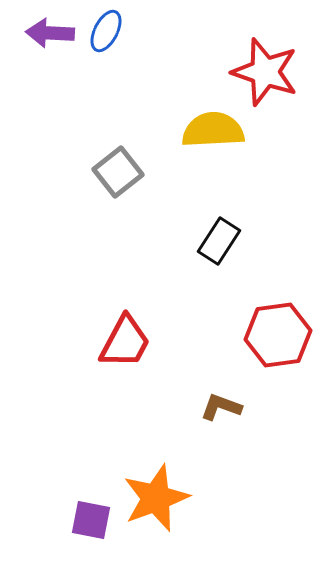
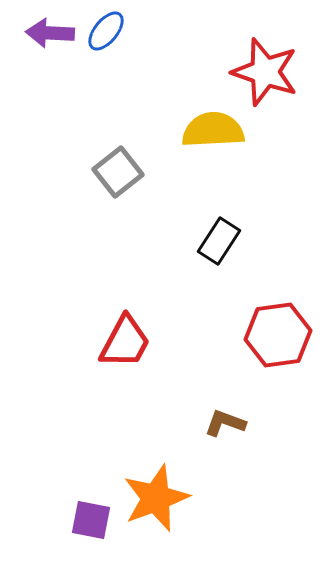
blue ellipse: rotated 12 degrees clockwise
brown L-shape: moved 4 px right, 16 px down
